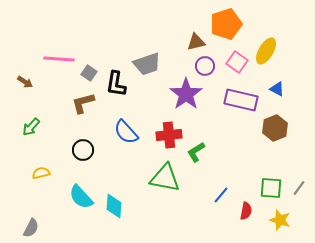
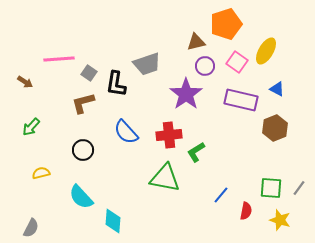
pink line: rotated 8 degrees counterclockwise
cyan diamond: moved 1 px left, 15 px down
